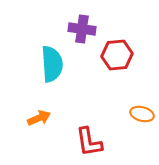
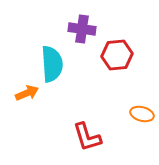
orange arrow: moved 12 px left, 25 px up
red L-shape: moved 2 px left, 5 px up; rotated 8 degrees counterclockwise
